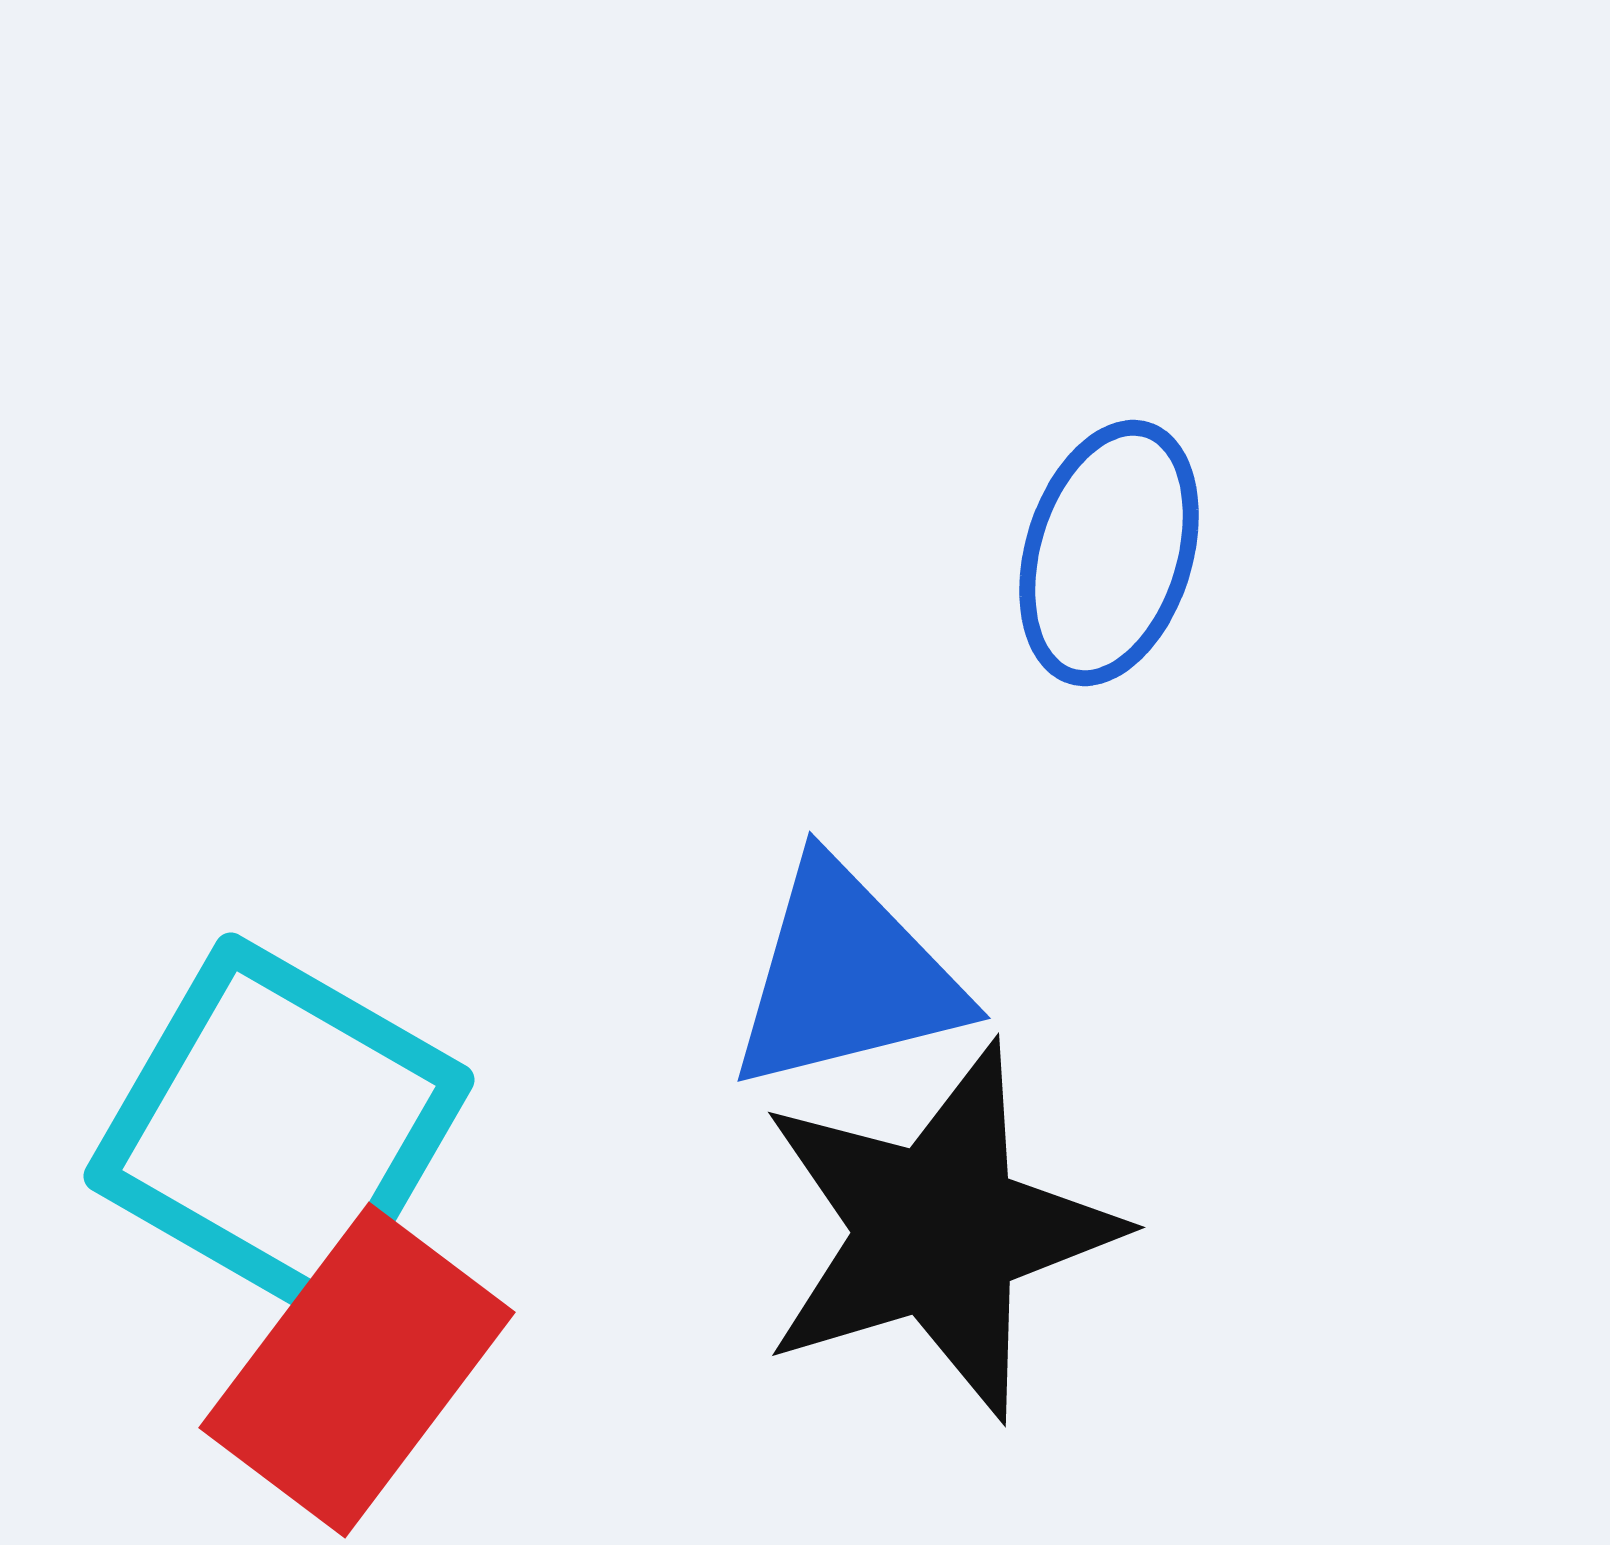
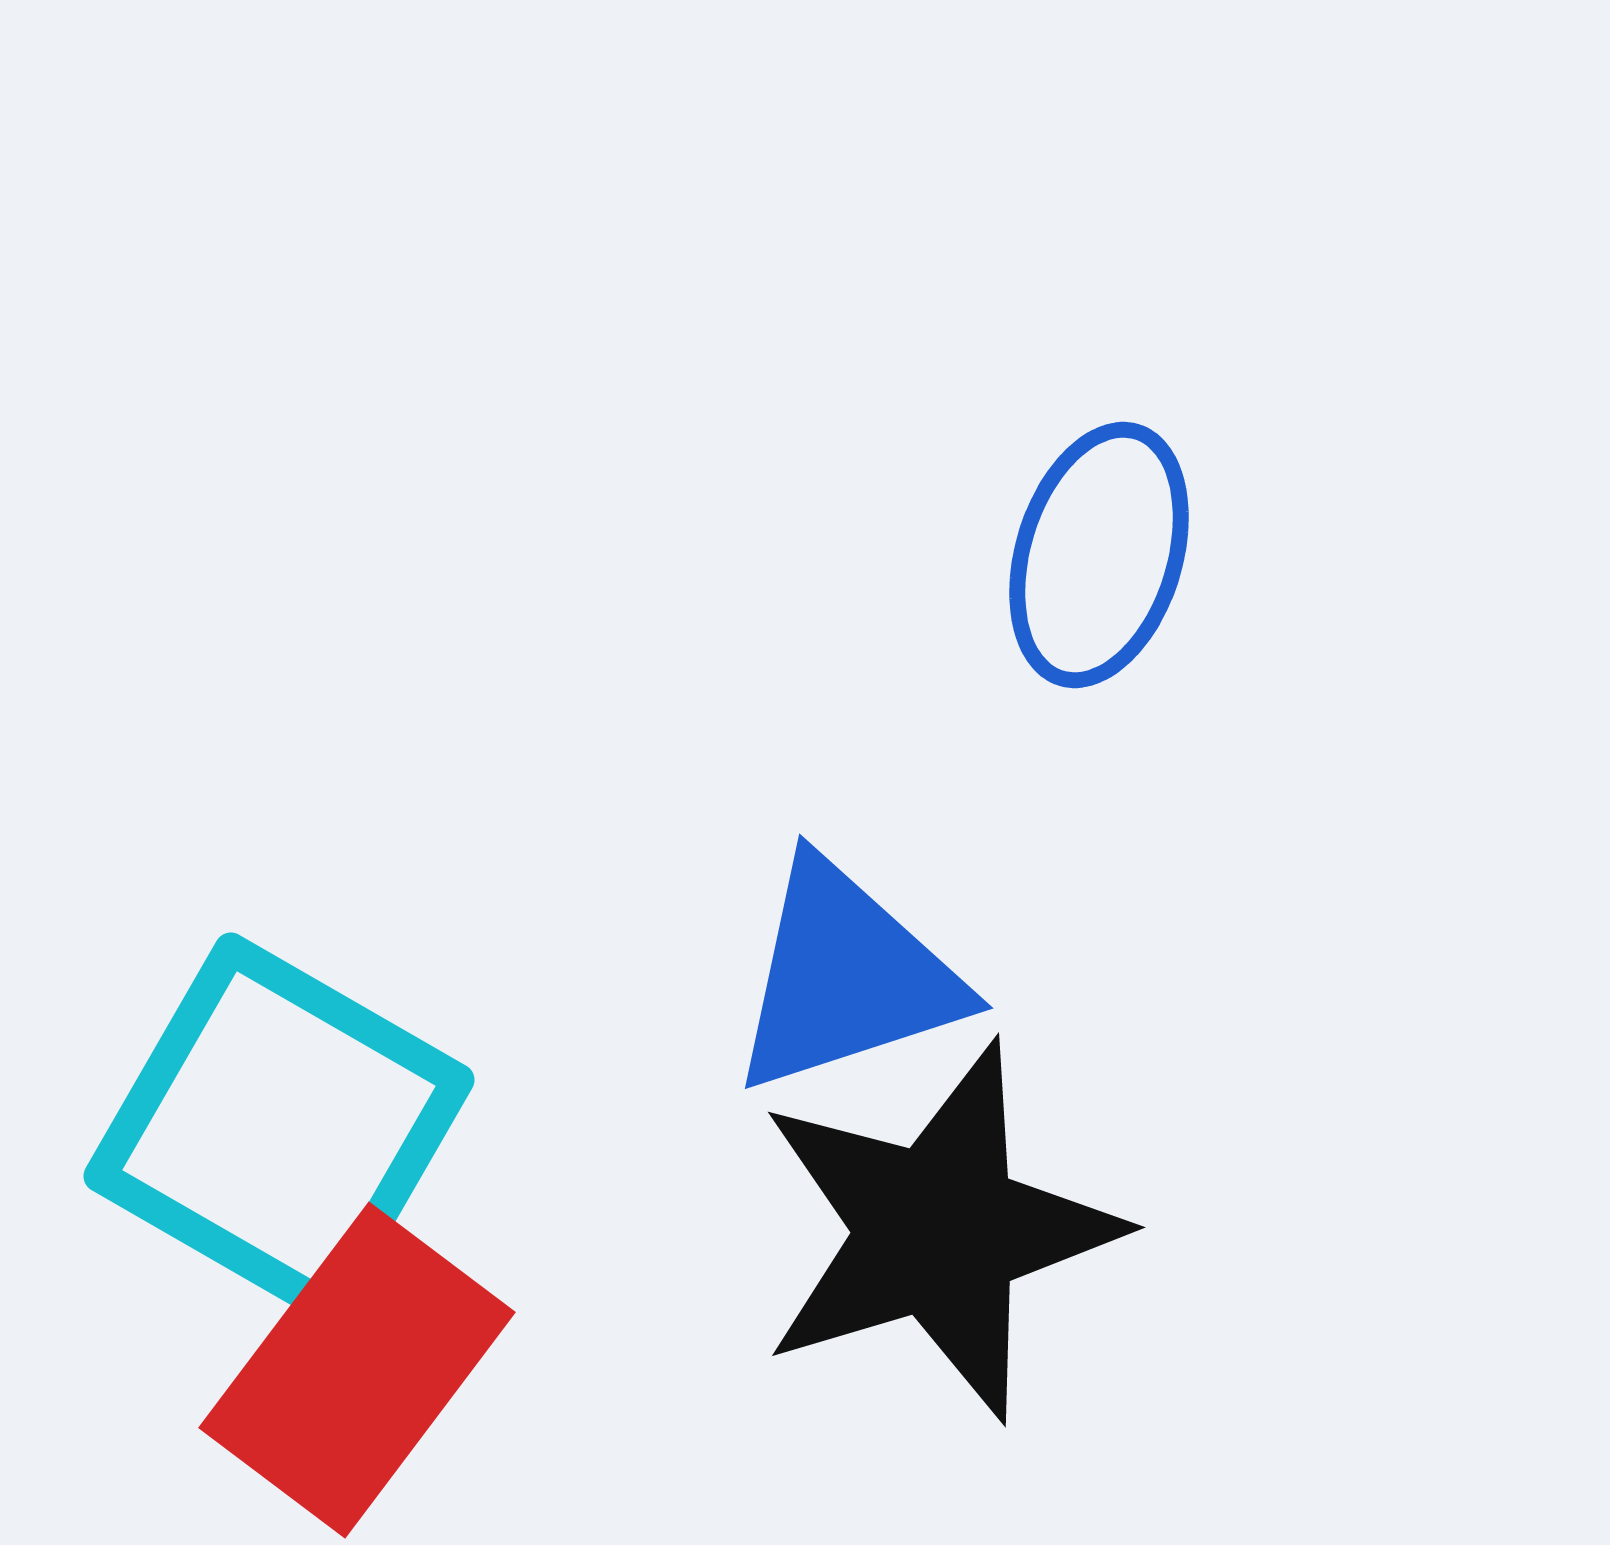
blue ellipse: moved 10 px left, 2 px down
blue triangle: rotated 4 degrees counterclockwise
